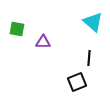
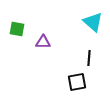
black square: rotated 12 degrees clockwise
